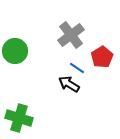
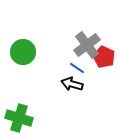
gray cross: moved 16 px right, 10 px down
green circle: moved 8 px right, 1 px down
red pentagon: moved 2 px right; rotated 15 degrees counterclockwise
black arrow: moved 3 px right; rotated 15 degrees counterclockwise
